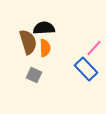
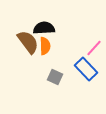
brown semicircle: rotated 20 degrees counterclockwise
orange semicircle: moved 2 px up
gray square: moved 21 px right, 2 px down
